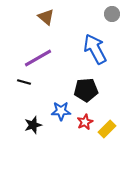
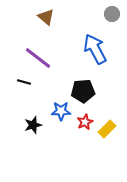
purple line: rotated 68 degrees clockwise
black pentagon: moved 3 px left, 1 px down
